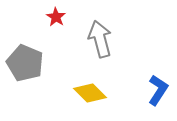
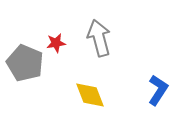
red star: moved 26 px down; rotated 30 degrees clockwise
gray arrow: moved 1 px left, 1 px up
yellow diamond: moved 2 px down; rotated 24 degrees clockwise
